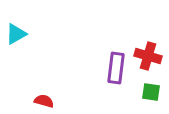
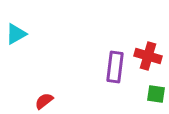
purple rectangle: moved 1 px left, 1 px up
green square: moved 5 px right, 2 px down
red semicircle: rotated 54 degrees counterclockwise
